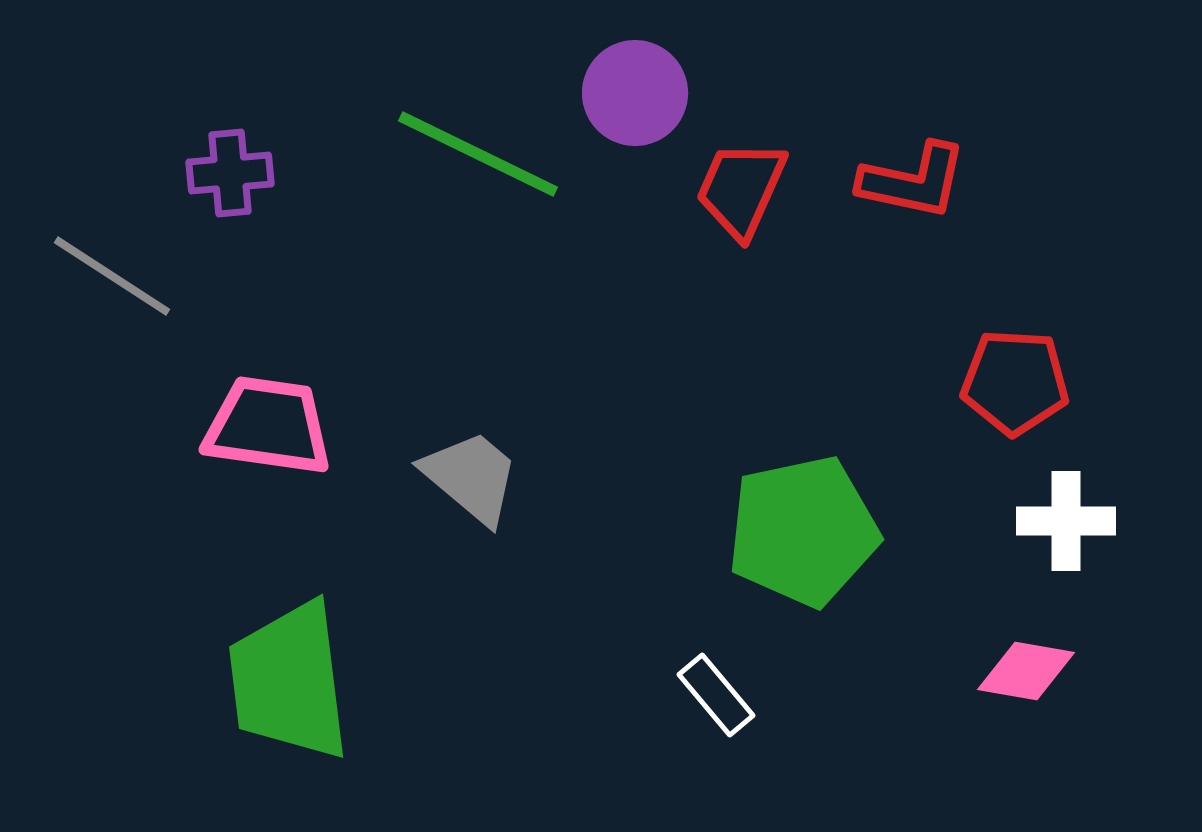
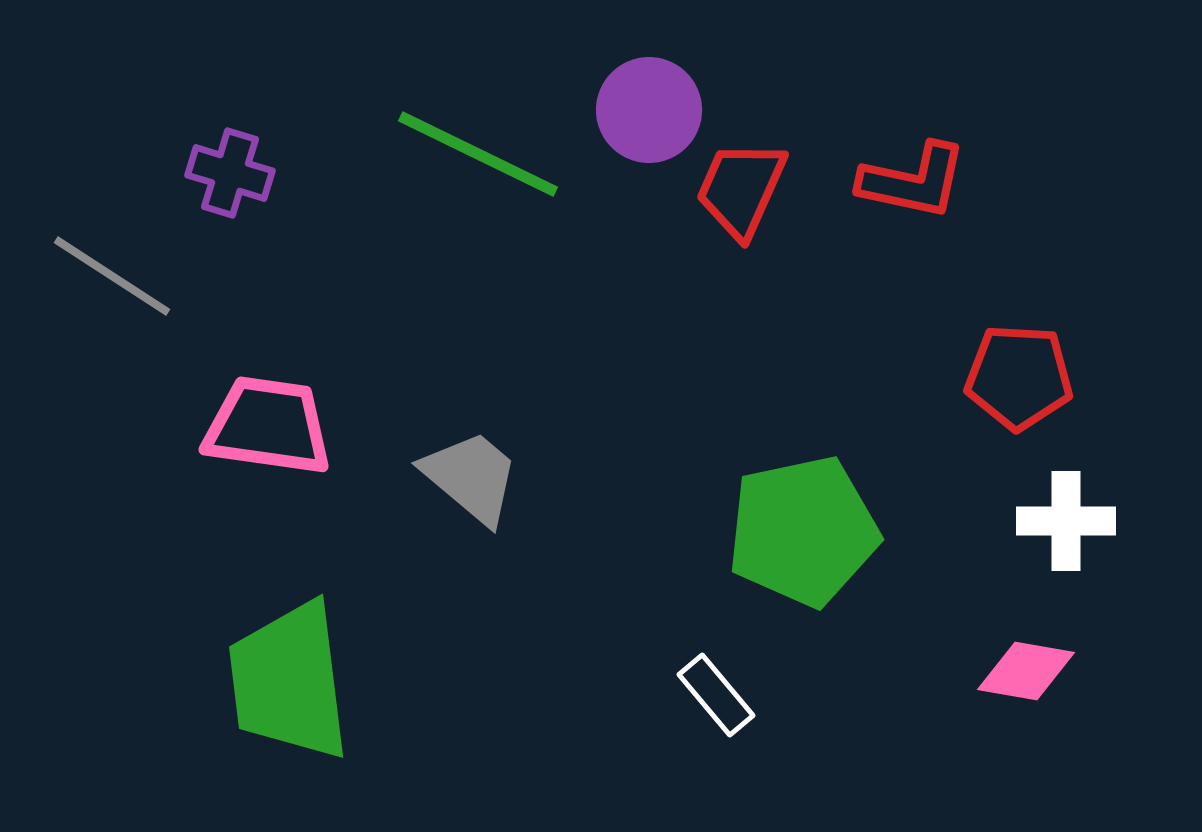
purple circle: moved 14 px right, 17 px down
purple cross: rotated 22 degrees clockwise
red pentagon: moved 4 px right, 5 px up
